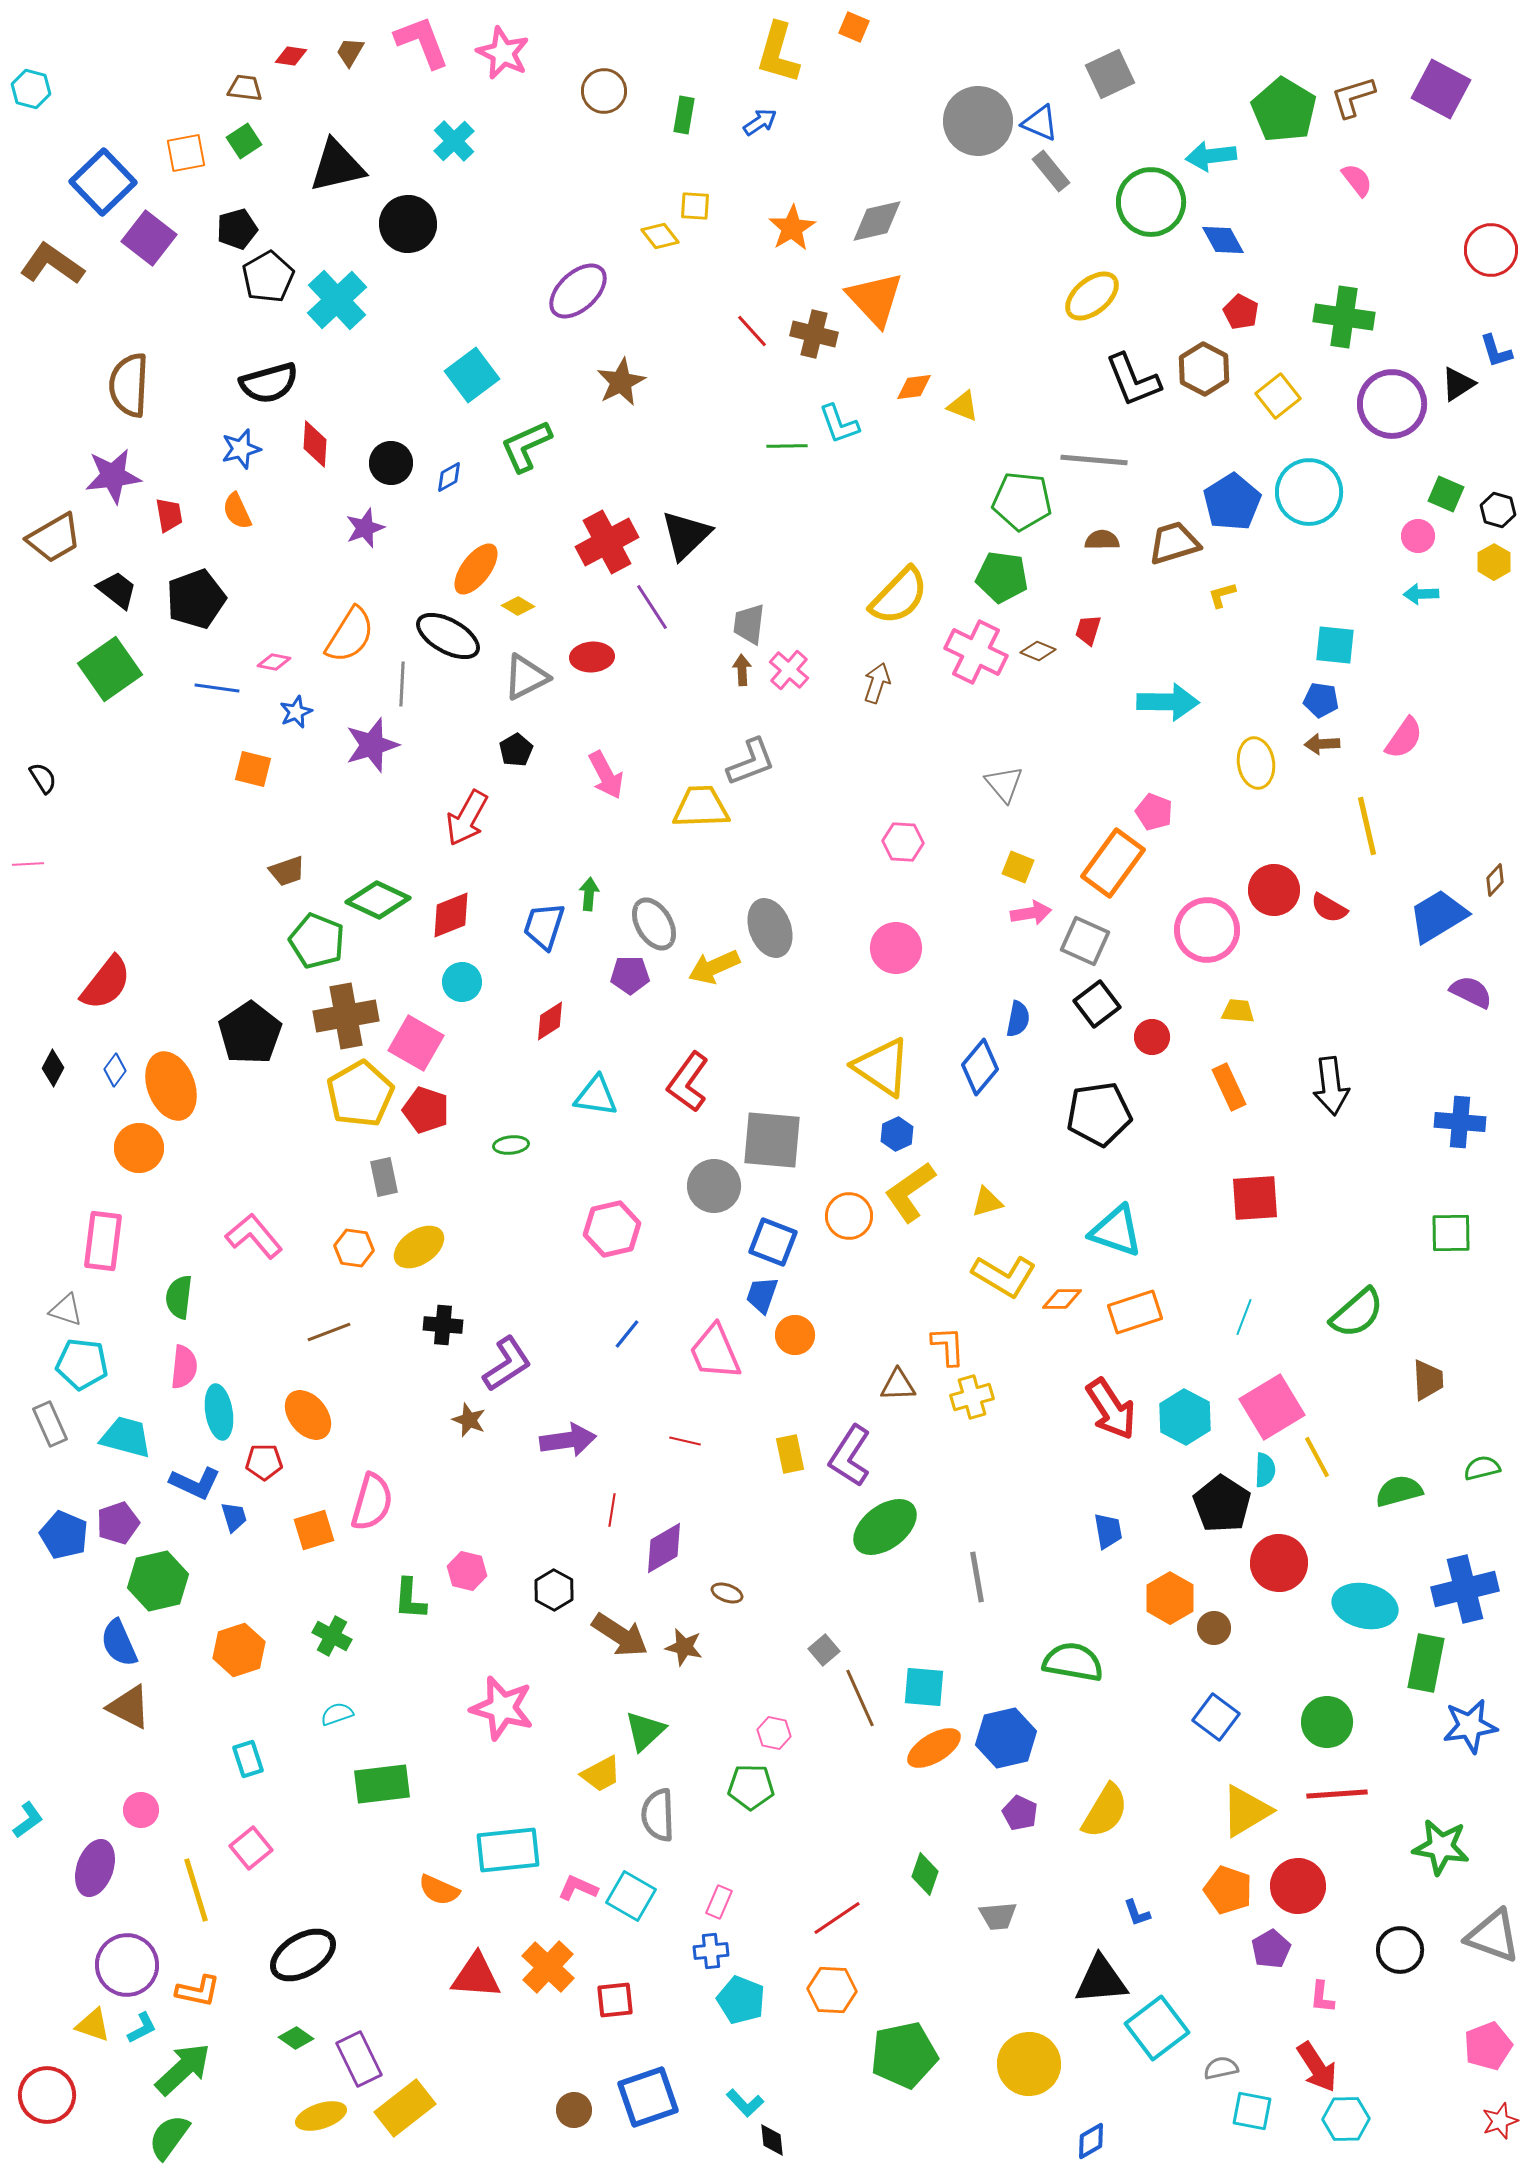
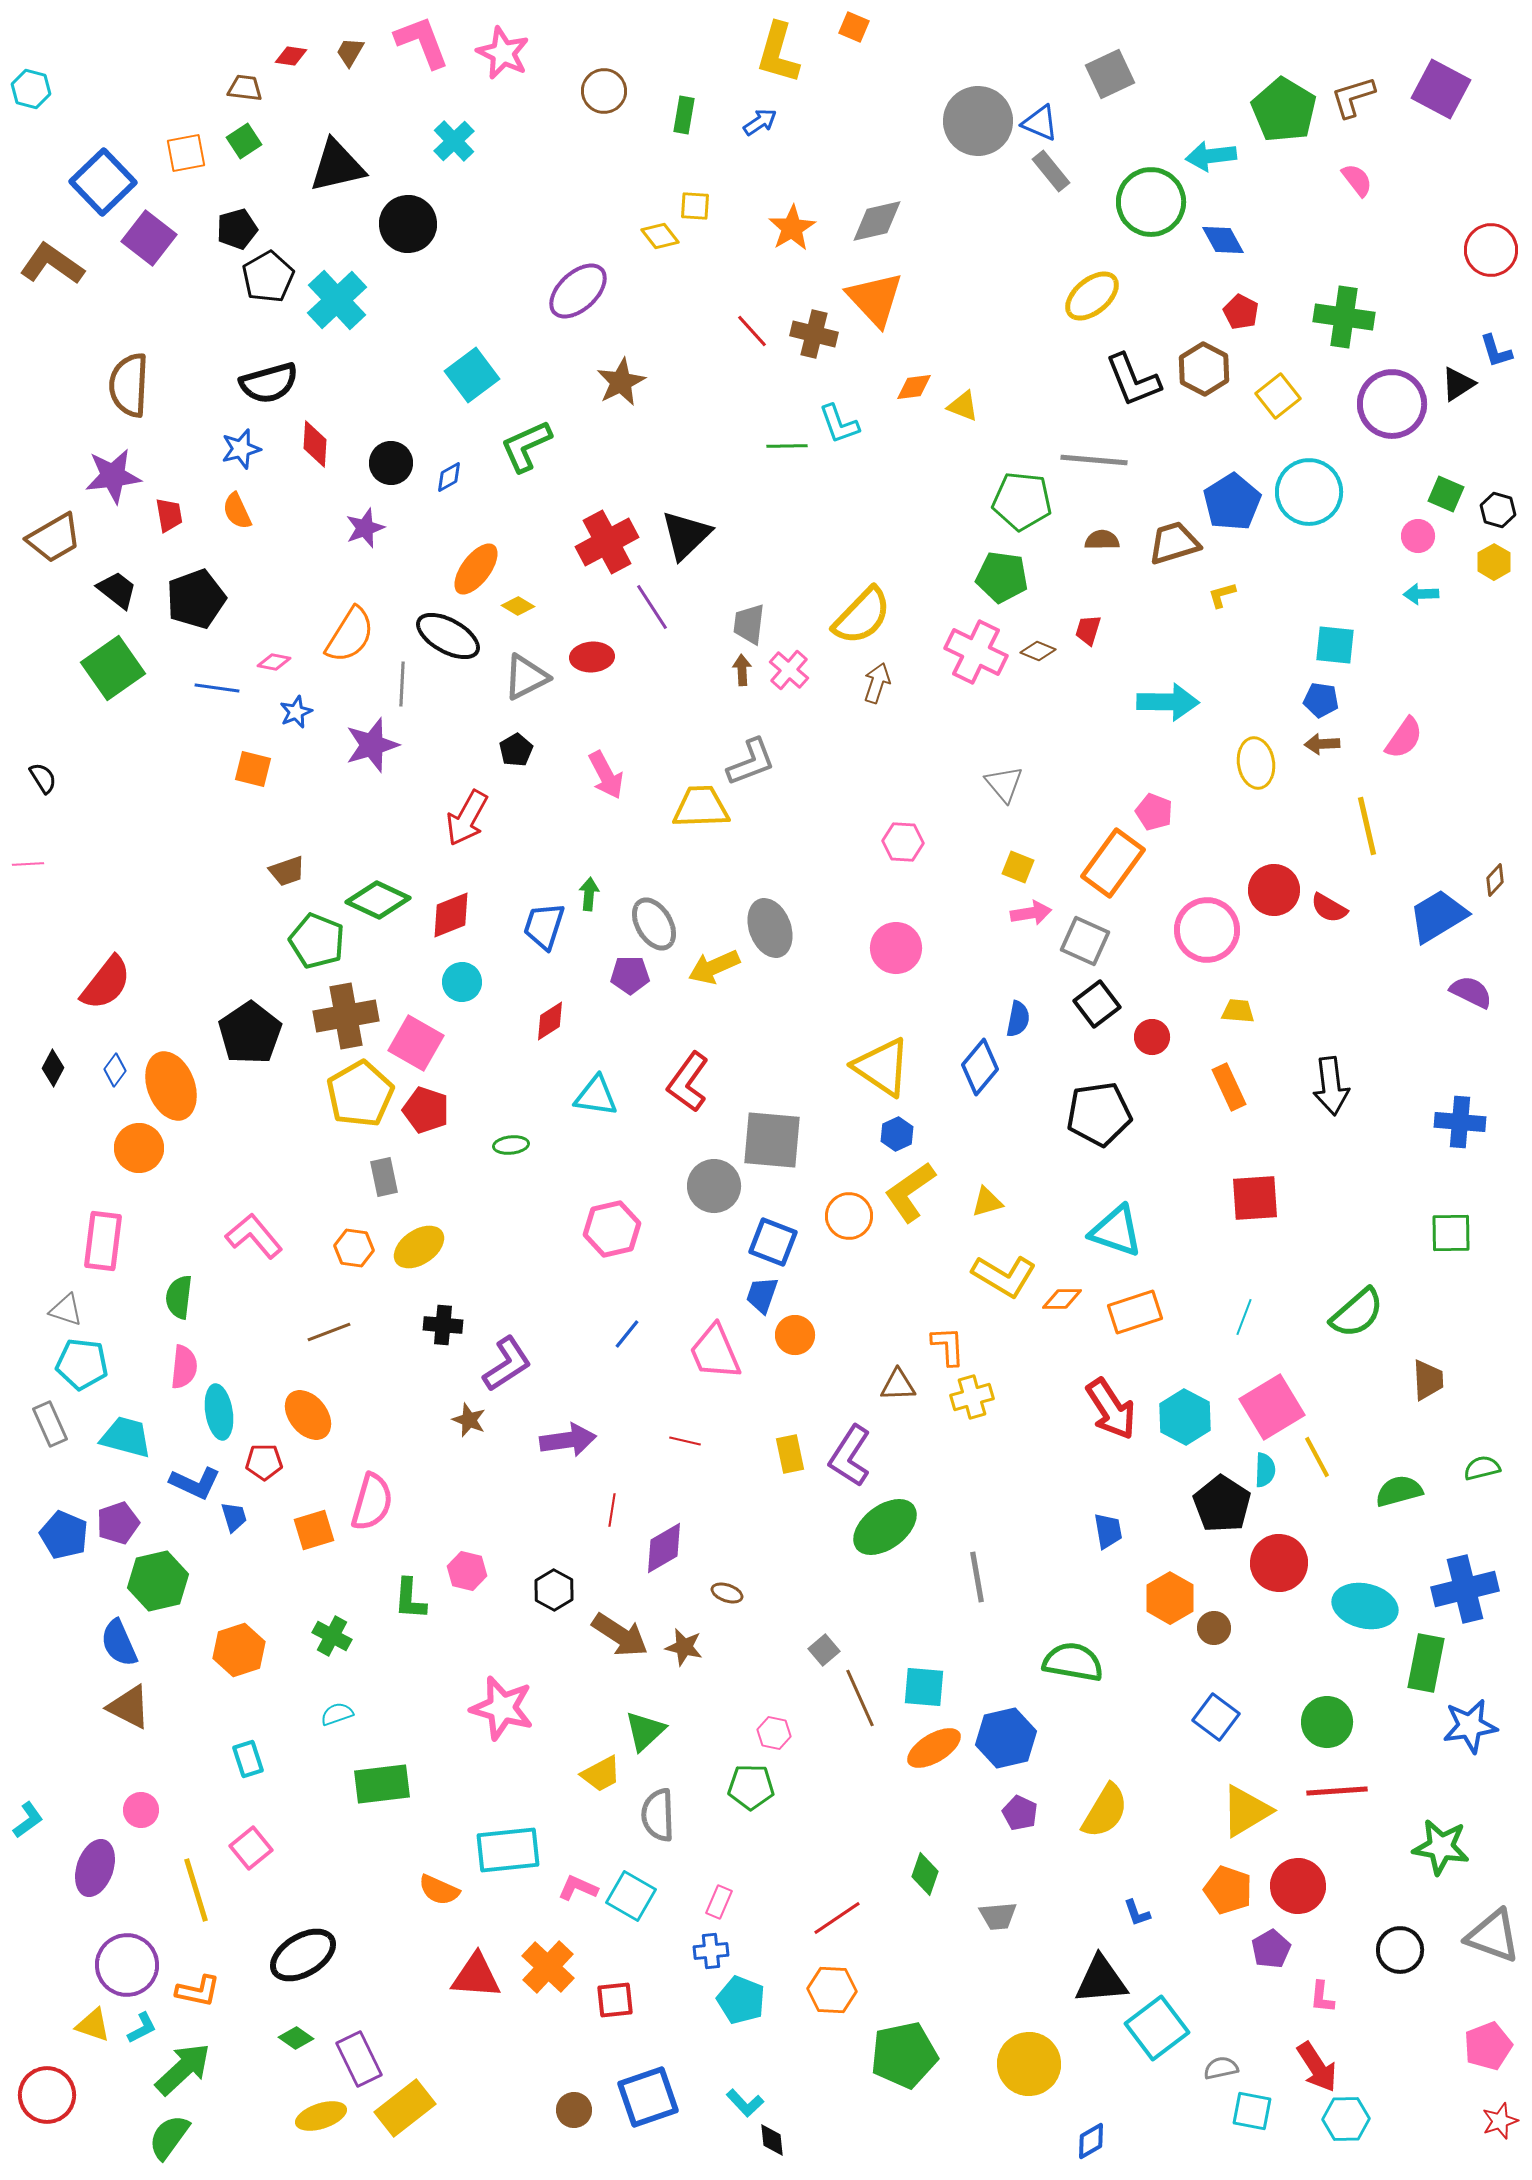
yellow semicircle at (899, 596): moved 37 px left, 20 px down
green square at (110, 669): moved 3 px right, 1 px up
red line at (1337, 1794): moved 3 px up
